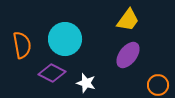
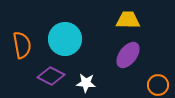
yellow trapezoid: rotated 125 degrees counterclockwise
purple diamond: moved 1 px left, 3 px down
white star: rotated 12 degrees counterclockwise
